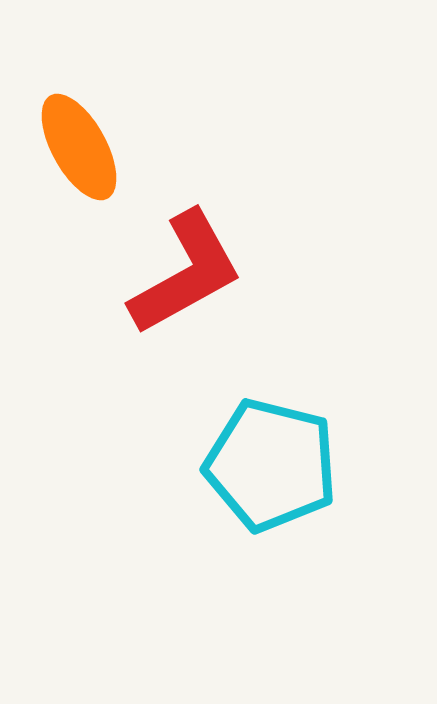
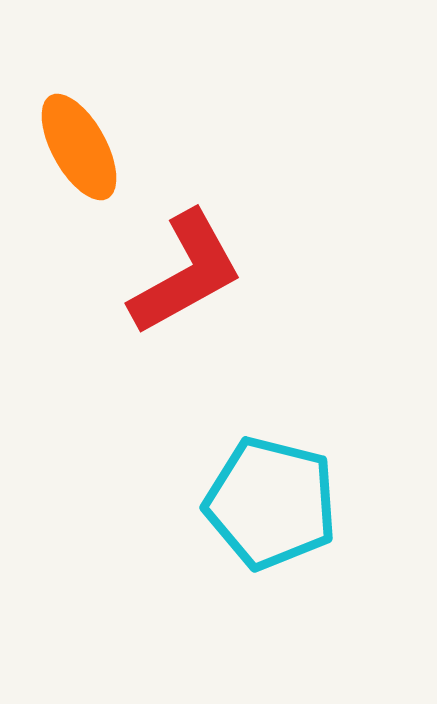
cyan pentagon: moved 38 px down
